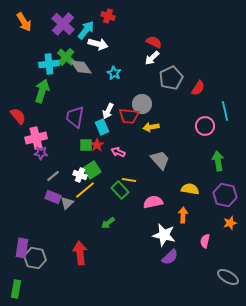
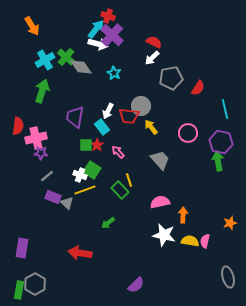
orange arrow at (24, 22): moved 8 px right, 4 px down
purple cross at (63, 24): moved 49 px right, 11 px down
cyan arrow at (86, 30): moved 10 px right, 1 px up
cyan cross at (49, 64): moved 4 px left, 4 px up; rotated 24 degrees counterclockwise
gray pentagon at (171, 78): rotated 15 degrees clockwise
gray circle at (142, 104): moved 1 px left, 2 px down
cyan line at (225, 111): moved 2 px up
red semicircle at (18, 116): moved 10 px down; rotated 48 degrees clockwise
pink circle at (205, 126): moved 17 px left, 7 px down
cyan rectangle at (102, 127): rotated 14 degrees counterclockwise
yellow arrow at (151, 127): rotated 63 degrees clockwise
pink arrow at (118, 152): rotated 24 degrees clockwise
green square at (92, 170): rotated 24 degrees counterclockwise
gray line at (53, 176): moved 6 px left
yellow line at (129, 180): rotated 64 degrees clockwise
yellow semicircle at (190, 189): moved 52 px down
yellow line at (85, 190): rotated 20 degrees clockwise
purple hexagon at (225, 195): moved 4 px left, 53 px up
pink semicircle at (153, 202): moved 7 px right
gray triangle at (67, 203): rotated 32 degrees counterclockwise
red arrow at (80, 253): rotated 75 degrees counterclockwise
purple semicircle at (170, 257): moved 34 px left, 28 px down
gray hexagon at (35, 258): moved 26 px down; rotated 20 degrees clockwise
gray ellipse at (228, 277): rotated 45 degrees clockwise
green rectangle at (16, 289): moved 3 px right, 1 px down
